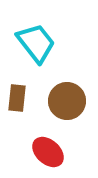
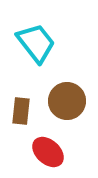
brown rectangle: moved 4 px right, 13 px down
